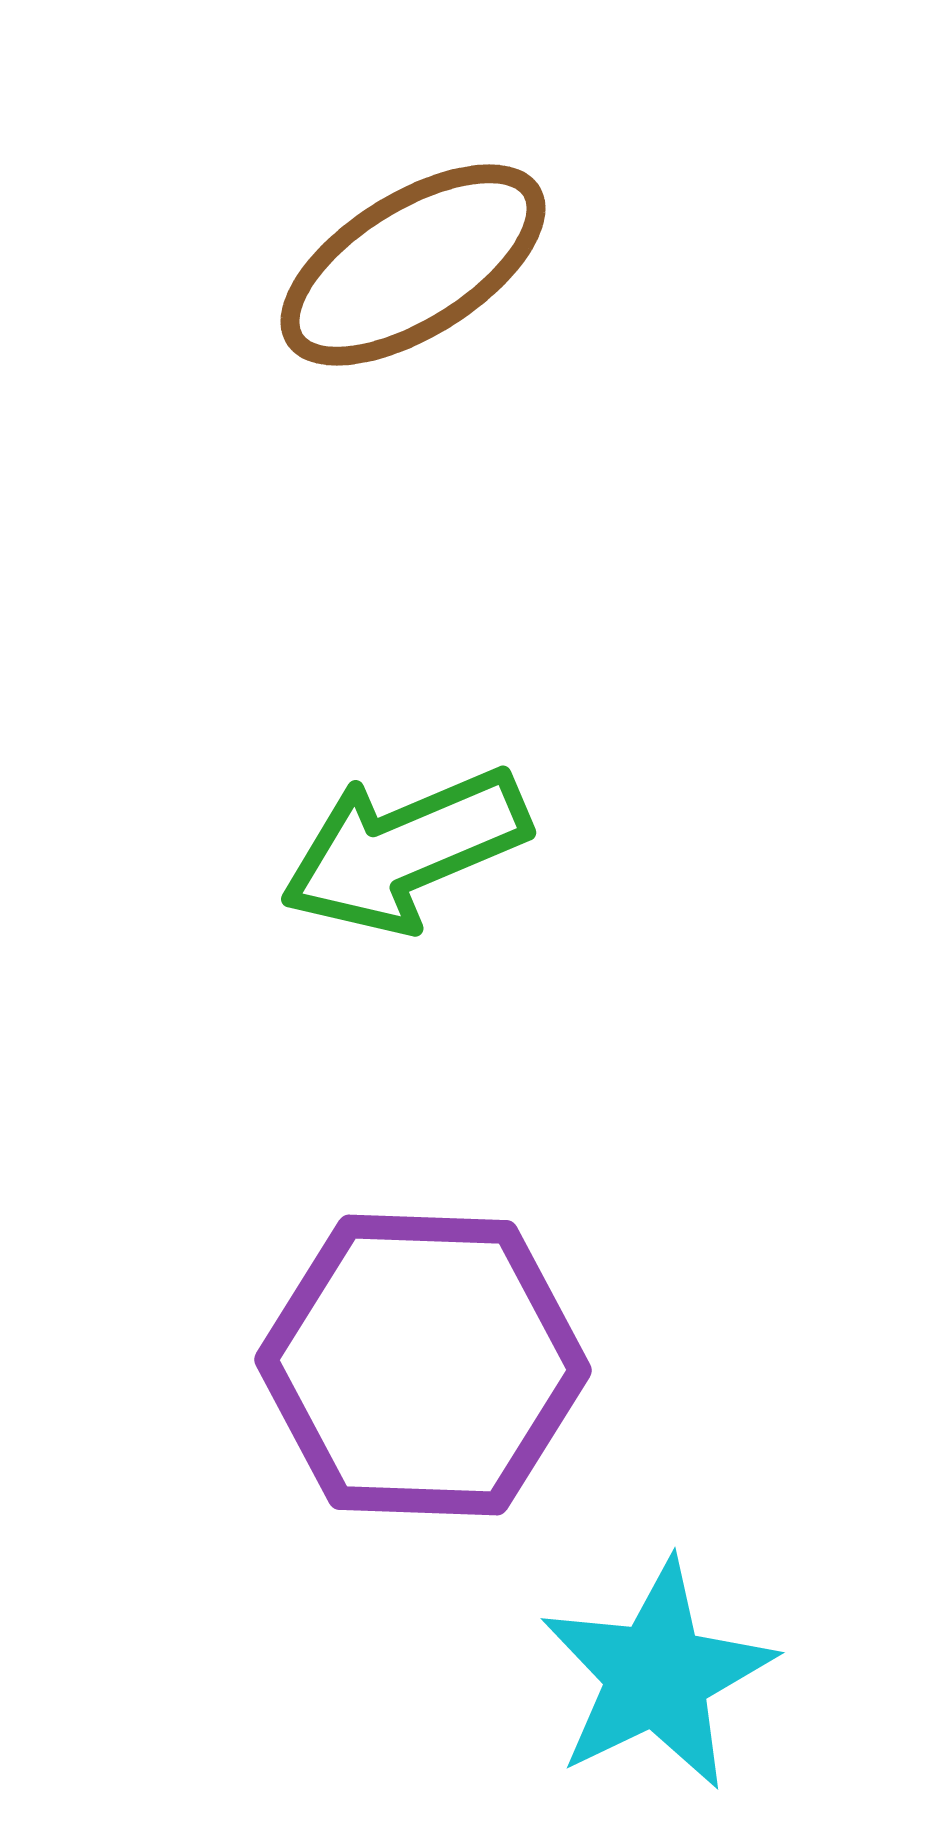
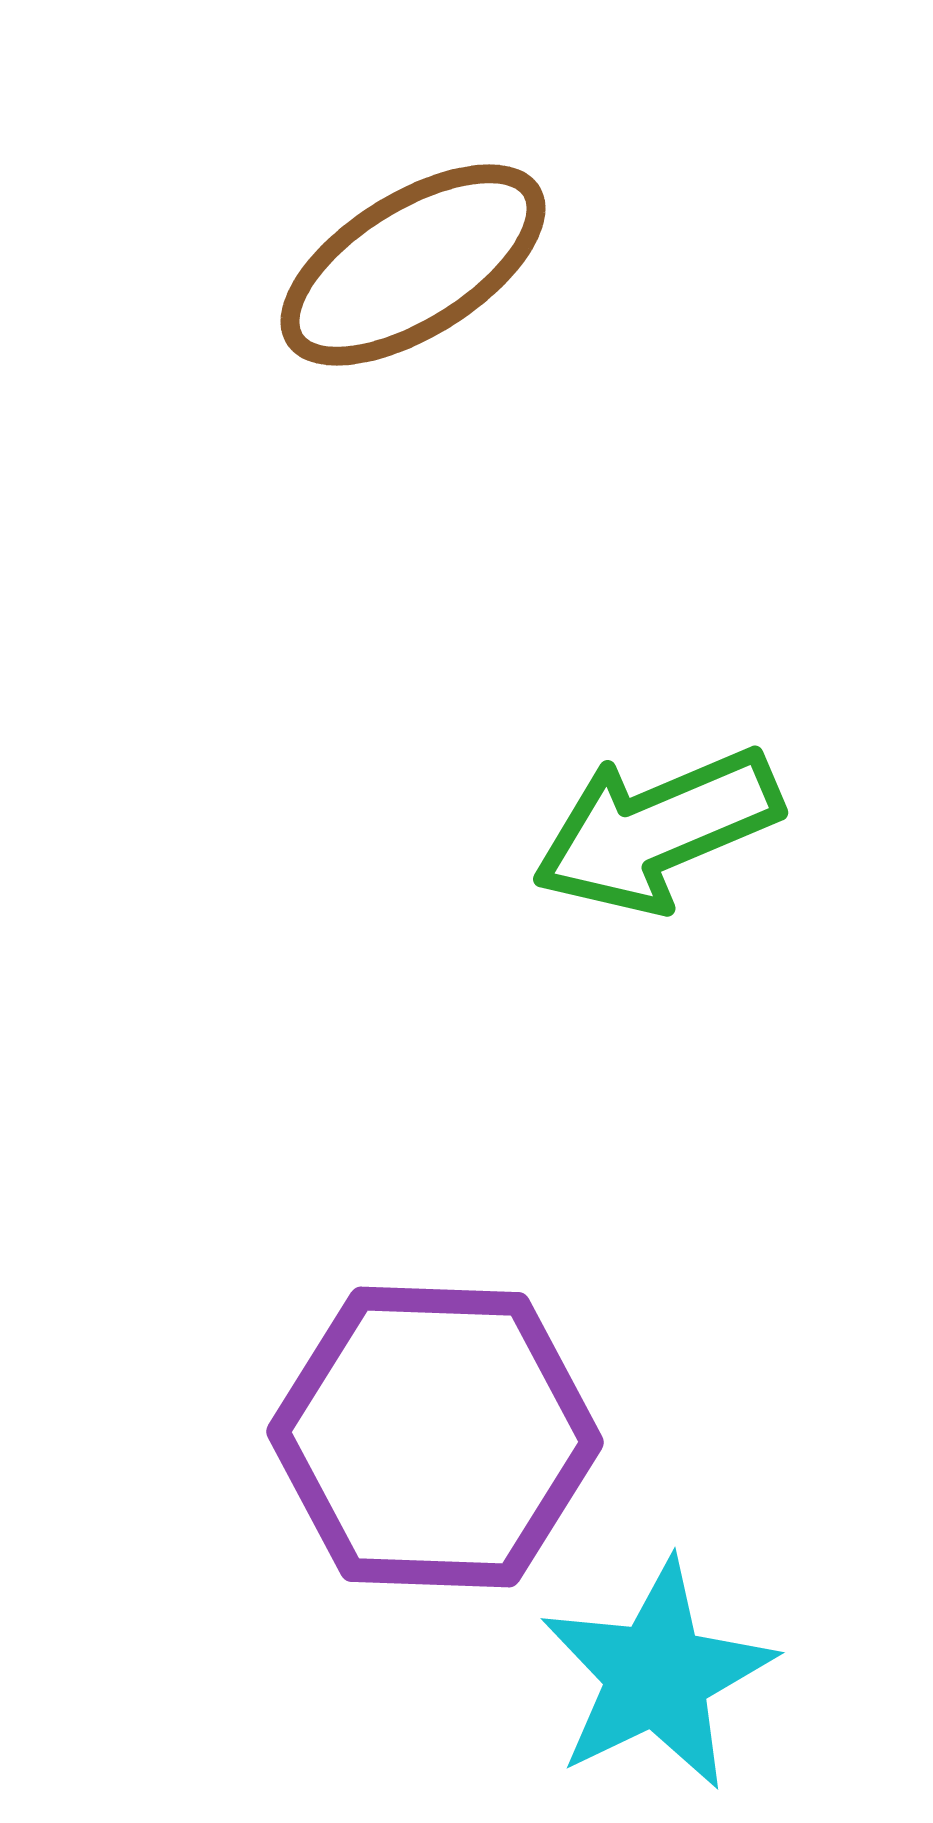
green arrow: moved 252 px right, 20 px up
purple hexagon: moved 12 px right, 72 px down
